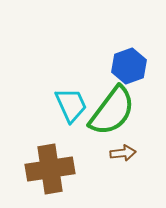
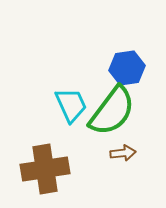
blue hexagon: moved 2 px left, 2 px down; rotated 12 degrees clockwise
brown cross: moved 5 px left
